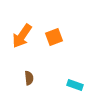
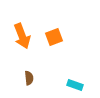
orange arrow: rotated 55 degrees counterclockwise
